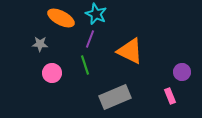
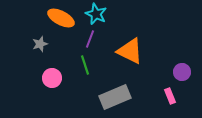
gray star: rotated 21 degrees counterclockwise
pink circle: moved 5 px down
